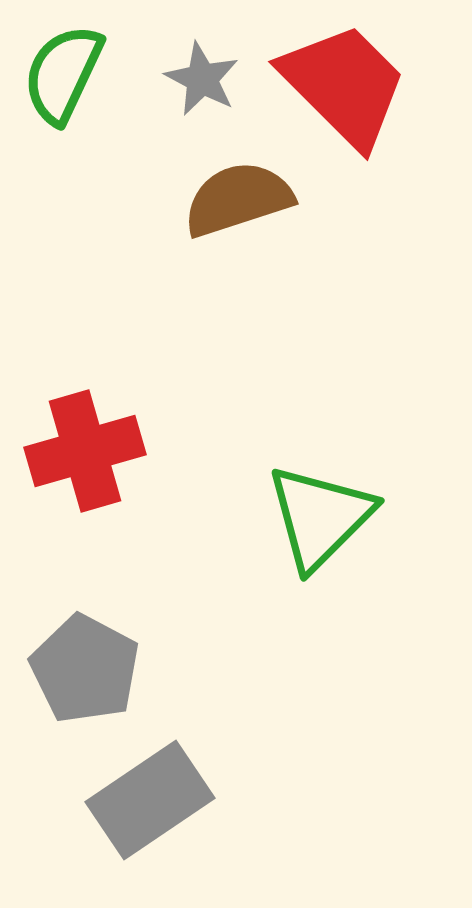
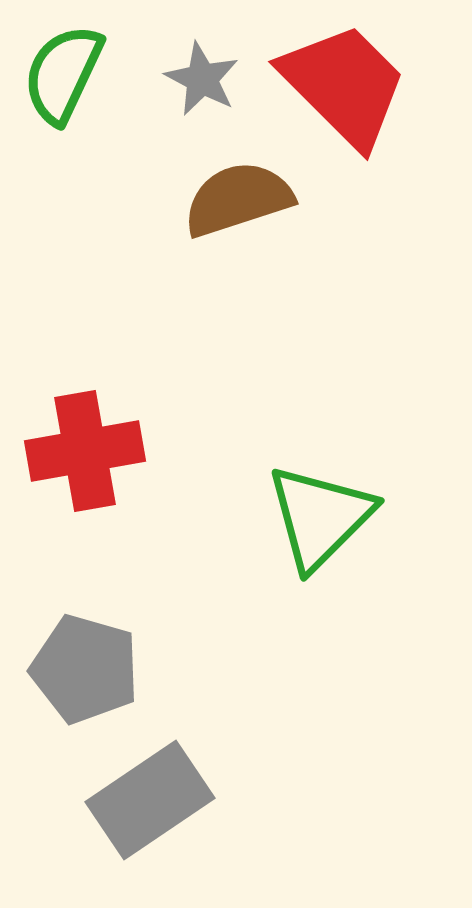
red cross: rotated 6 degrees clockwise
gray pentagon: rotated 12 degrees counterclockwise
